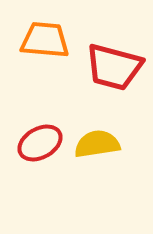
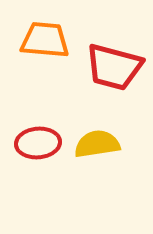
red ellipse: moved 2 px left; rotated 24 degrees clockwise
